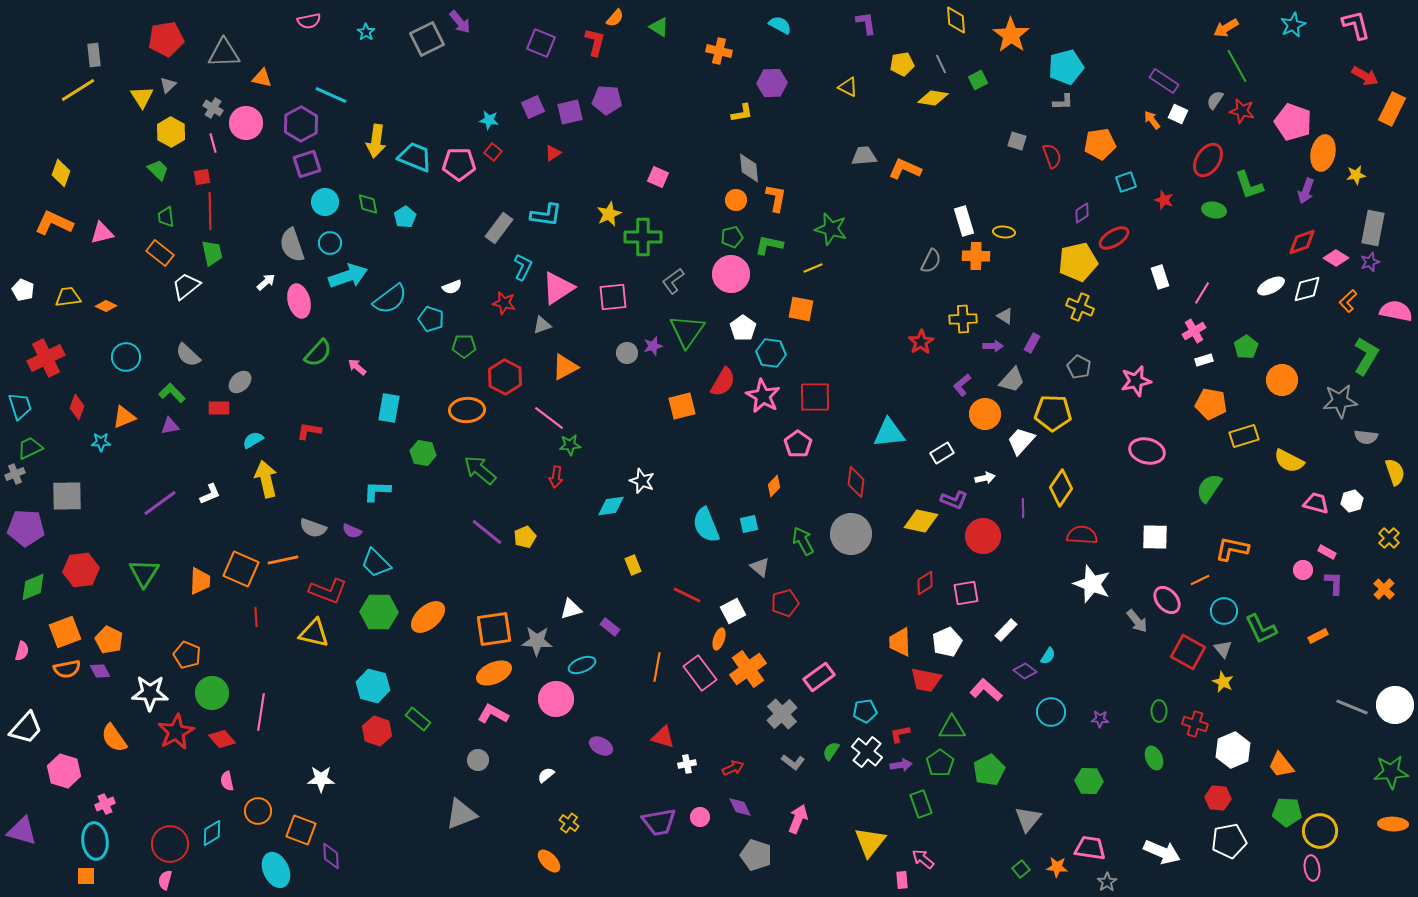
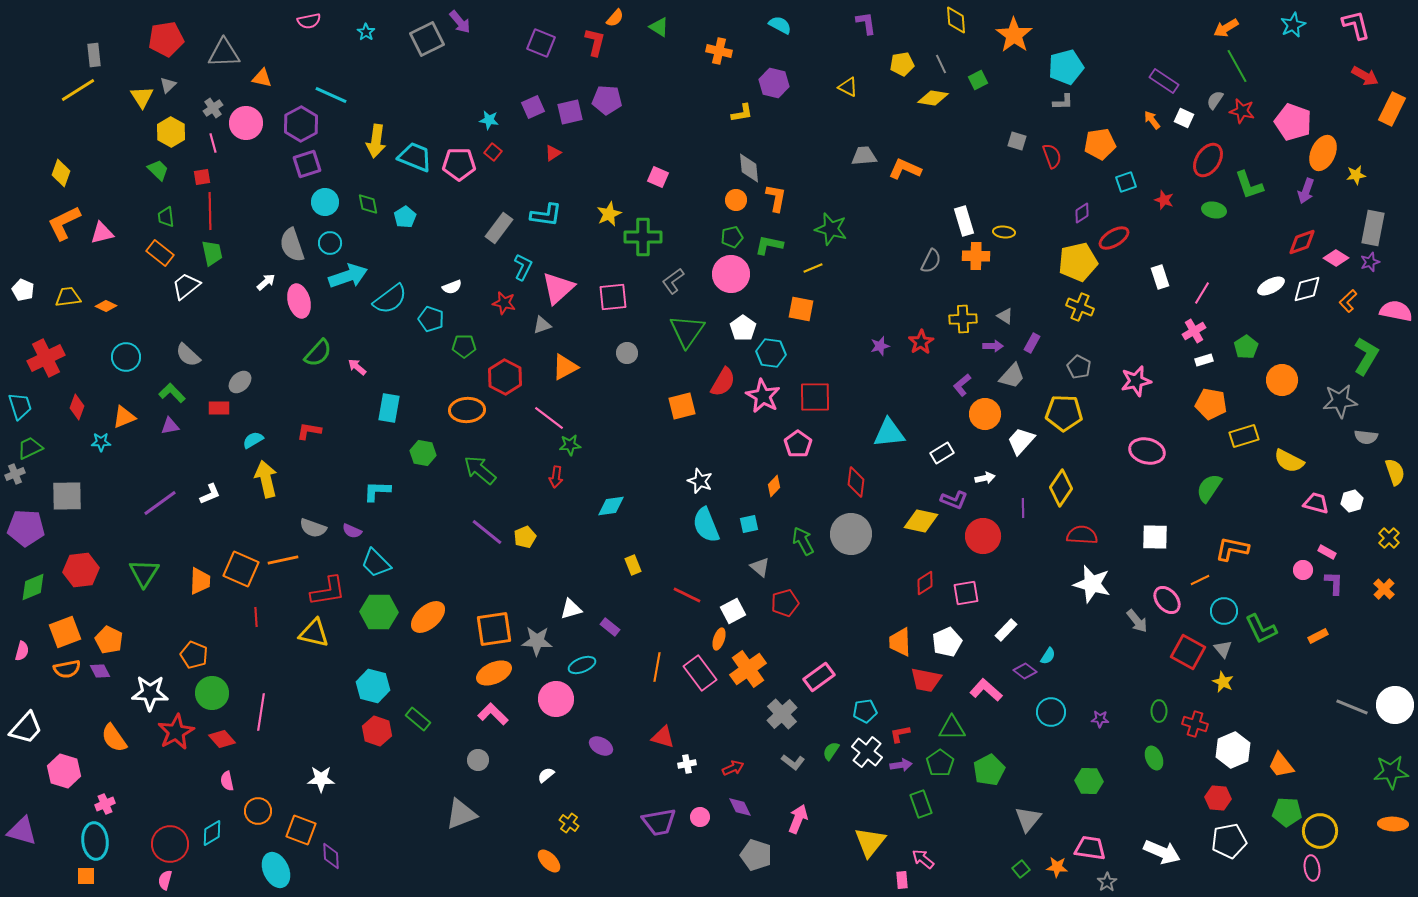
orange star at (1011, 35): moved 3 px right
purple hexagon at (772, 83): moved 2 px right; rotated 16 degrees clockwise
gray cross at (213, 108): rotated 24 degrees clockwise
white square at (1178, 114): moved 6 px right, 4 px down
orange ellipse at (1323, 153): rotated 12 degrees clockwise
orange L-shape at (54, 223): moved 10 px right; rotated 51 degrees counterclockwise
pink triangle at (558, 288): rotated 9 degrees counterclockwise
purple star at (653, 346): moved 227 px right
gray trapezoid at (1012, 380): moved 4 px up
yellow pentagon at (1053, 413): moved 11 px right
white star at (642, 481): moved 58 px right
white star at (1092, 584): rotated 6 degrees counterclockwise
red L-shape at (328, 591): rotated 30 degrees counterclockwise
orange pentagon at (187, 655): moved 7 px right
pink L-shape at (493, 714): rotated 16 degrees clockwise
